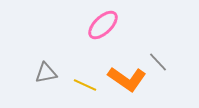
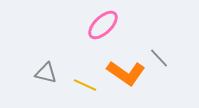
gray line: moved 1 px right, 4 px up
gray triangle: rotated 25 degrees clockwise
orange L-shape: moved 1 px left, 6 px up
